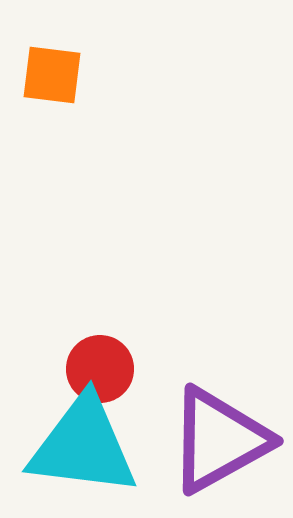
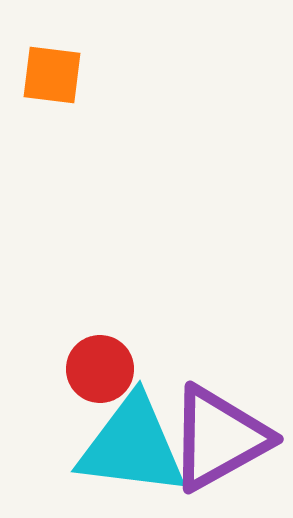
purple triangle: moved 2 px up
cyan triangle: moved 49 px right
